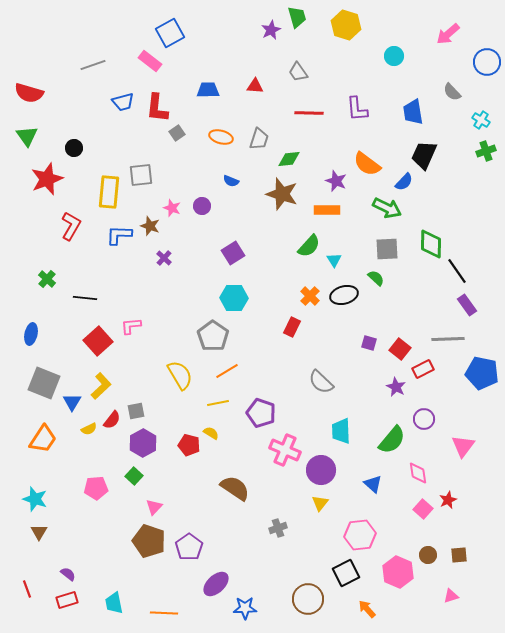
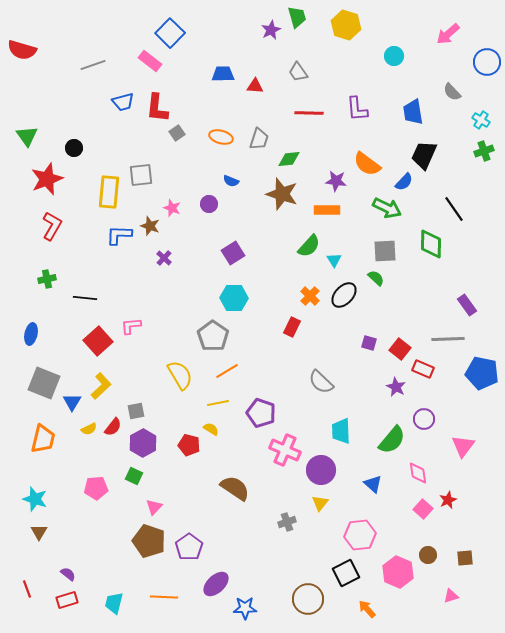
blue square at (170, 33): rotated 16 degrees counterclockwise
blue trapezoid at (208, 90): moved 15 px right, 16 px up
red semicircle at (29, 93): moved 7 px left, 43 px up
green cross at (486, 151): moved 2 px left
purple star at (336, 181): rotated 15 degrees counterclockwise
purple circle at (202, 206): moved 7 px right, 2 px up
red L-shape at (71, 226): moved 19 px left
gray square at (387, 249): moved 2 px left, 2 px down
black line at (457, 271): moved 3 px left, 62 px up
green cross at (47, 279): rotated 36 degrees clockwise
black ellipse at (344, 295): rotated 32 degrees counterclockwise
red rectangle at (423, 369): rotated 50 degrees clockwise
red semicircle at (112, 420): moved 1 px right, 7 px down
yellow semicircle at (211, 433): moved 4 px up
orange trapezoid at (43, 439): rotated 20 degrees counterclockwise
green square at (134, 476): rotated 18 degrees counterclockwise
gray cross at (278, 528): moved 9 px right, 6 px up
brown square at (459, 555): moved 6 px right, 3 px down
cyan trapezoid at (114, 603): rotated 25 degrees clockwise
orange line at (164, 613): moved 16 px up
